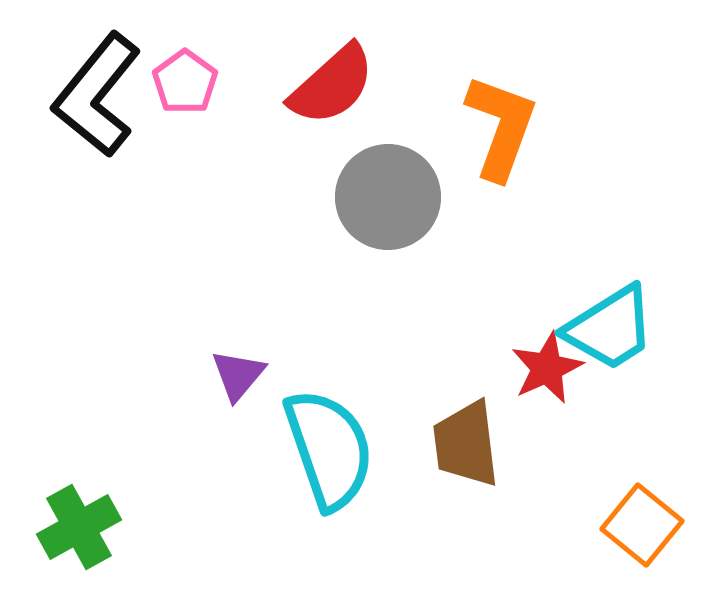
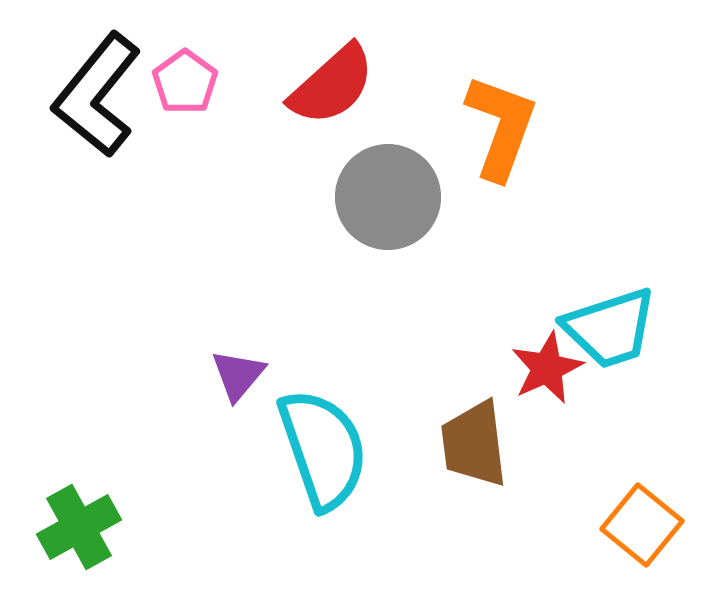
cyan trapezoid: rotated 14 degrees clockwise
brown trapezoid: moved 8 px right
cyan semicircle: moved 6 px left
